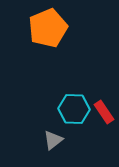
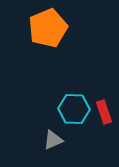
red rectangle: rotated 15 degrees clockwise
gray triangle: rotated 15 degrees clockwise
